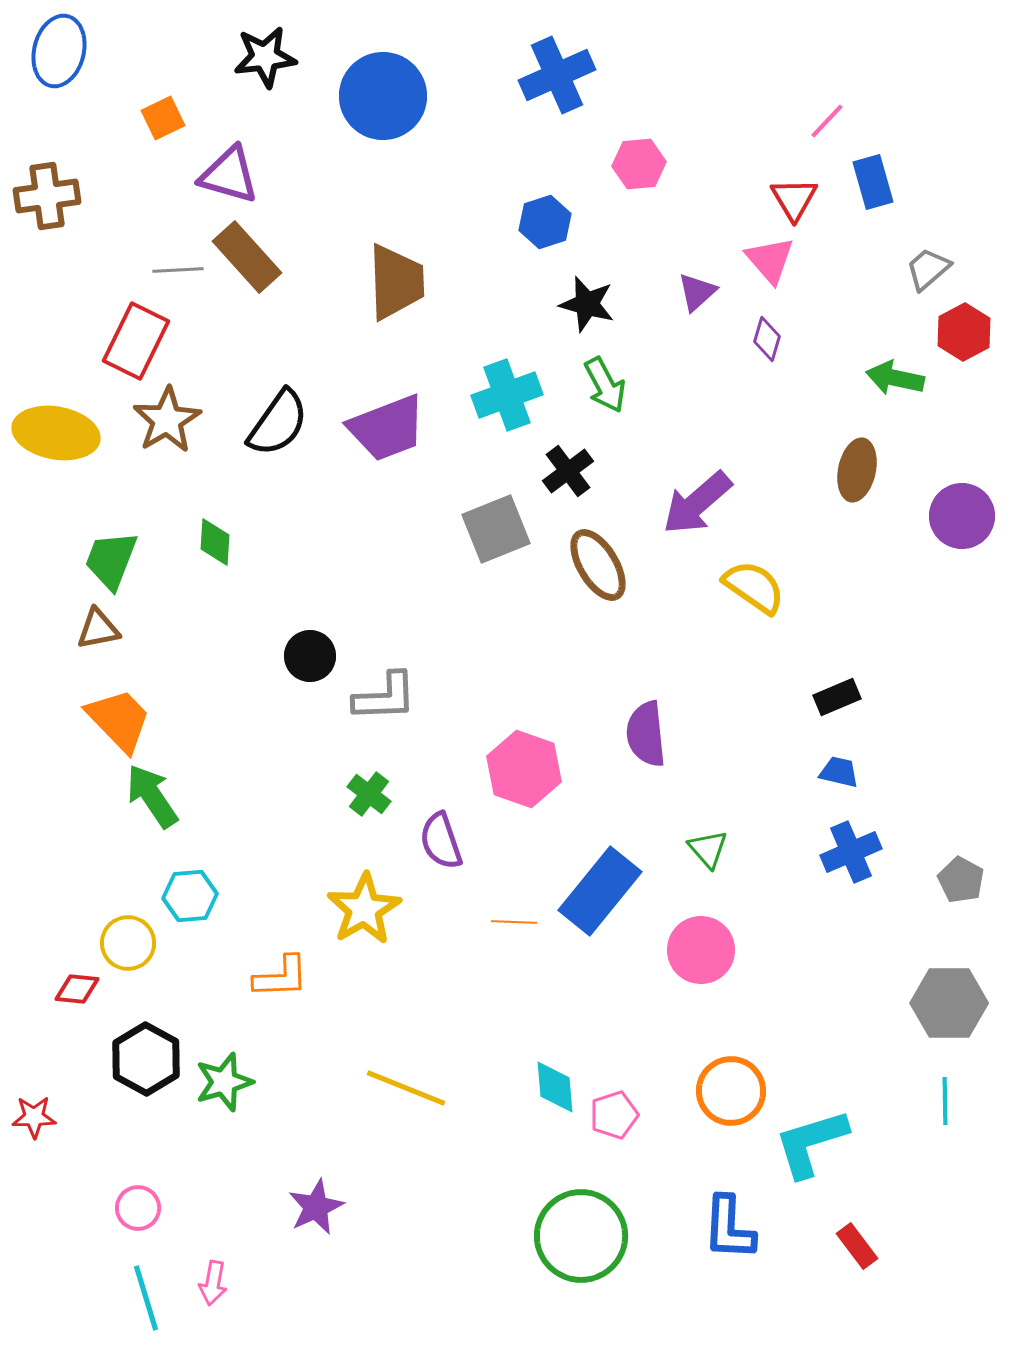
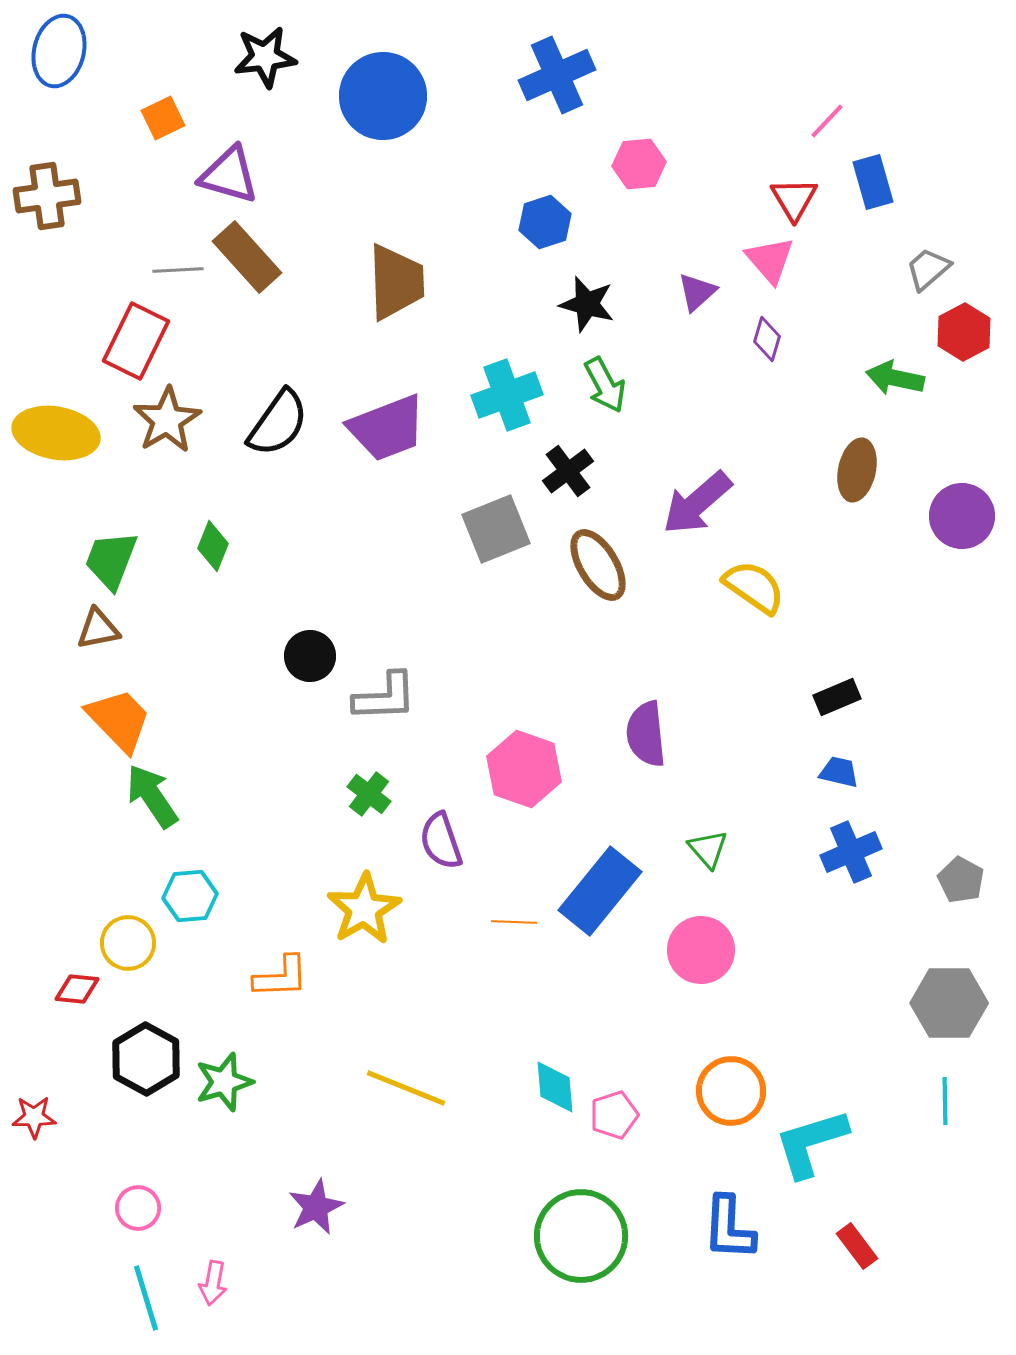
green diamond at (215, 542): moved 2 px left, 4 px down; rotated 18 degrees clockwise
